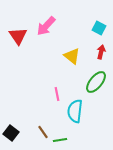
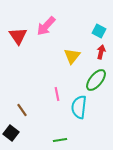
cyan square: moved 3 px down
yellow triangle: rotated 30 degrees clockwise
green ellipse: moved 2 px up
cyan semicircle: moved 4 px right, 4 px up
brown line: moved 21 px left, 22 px up
